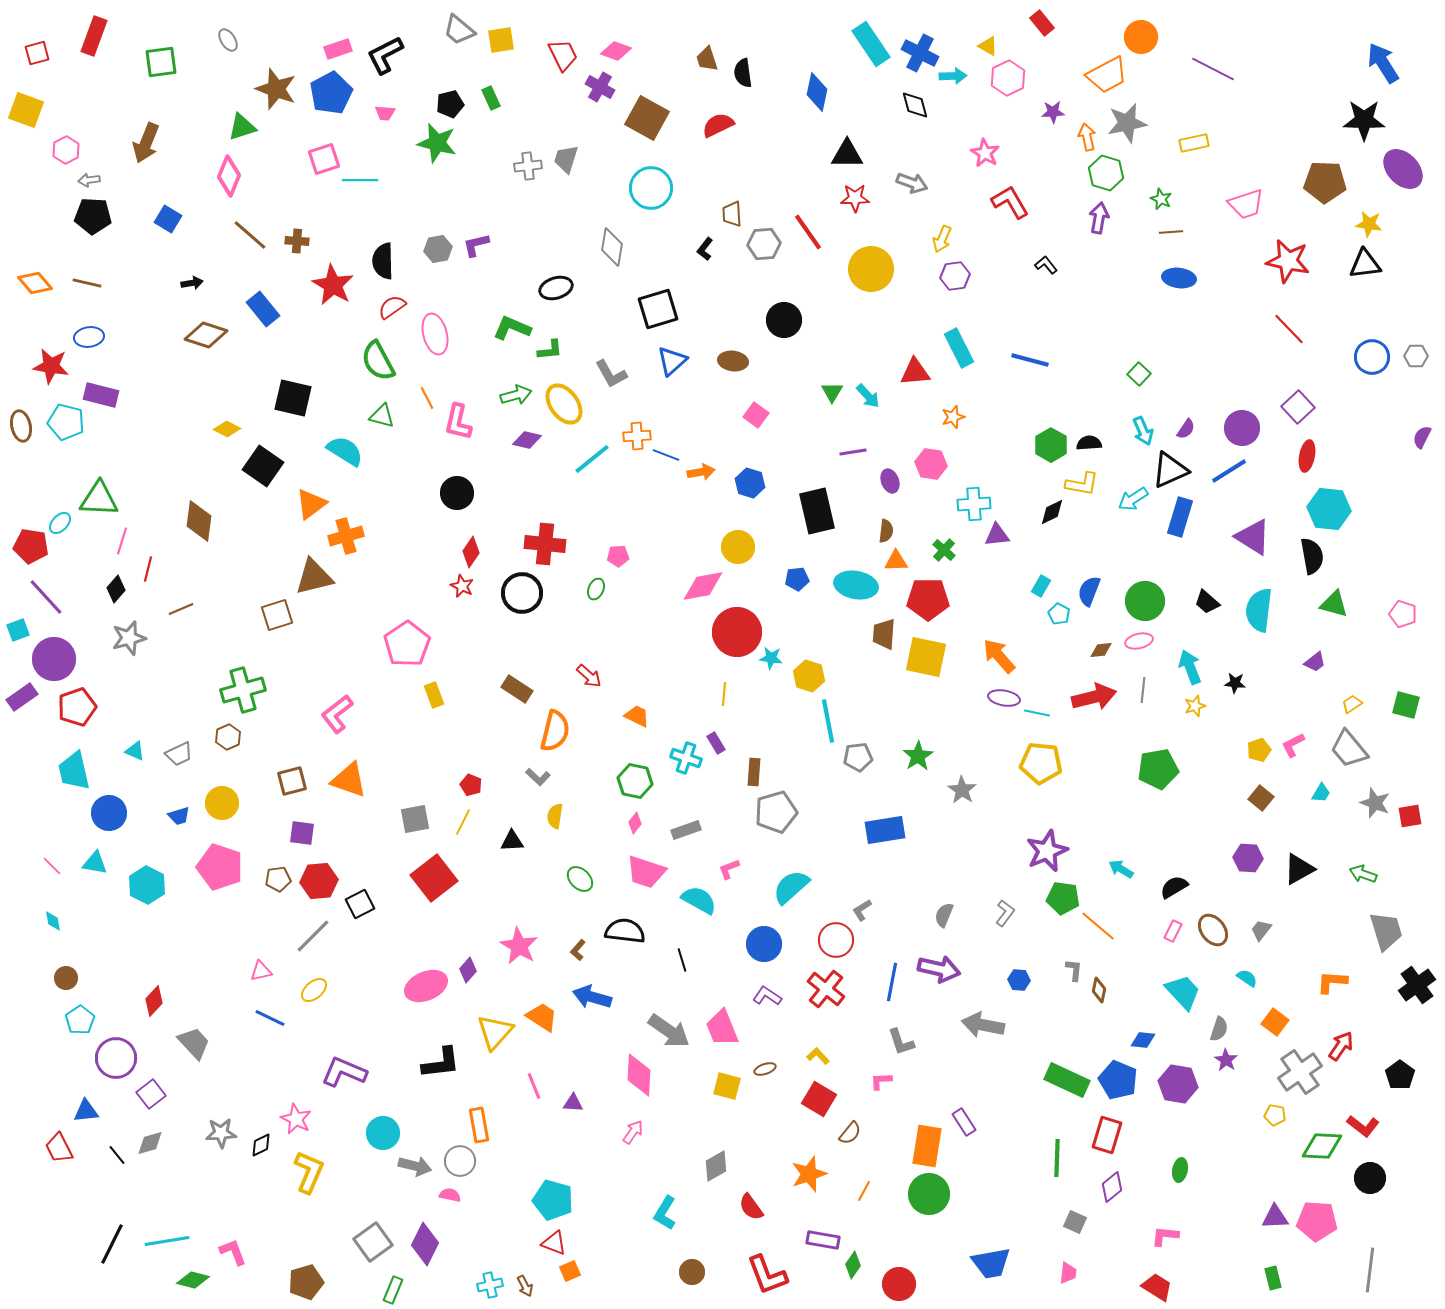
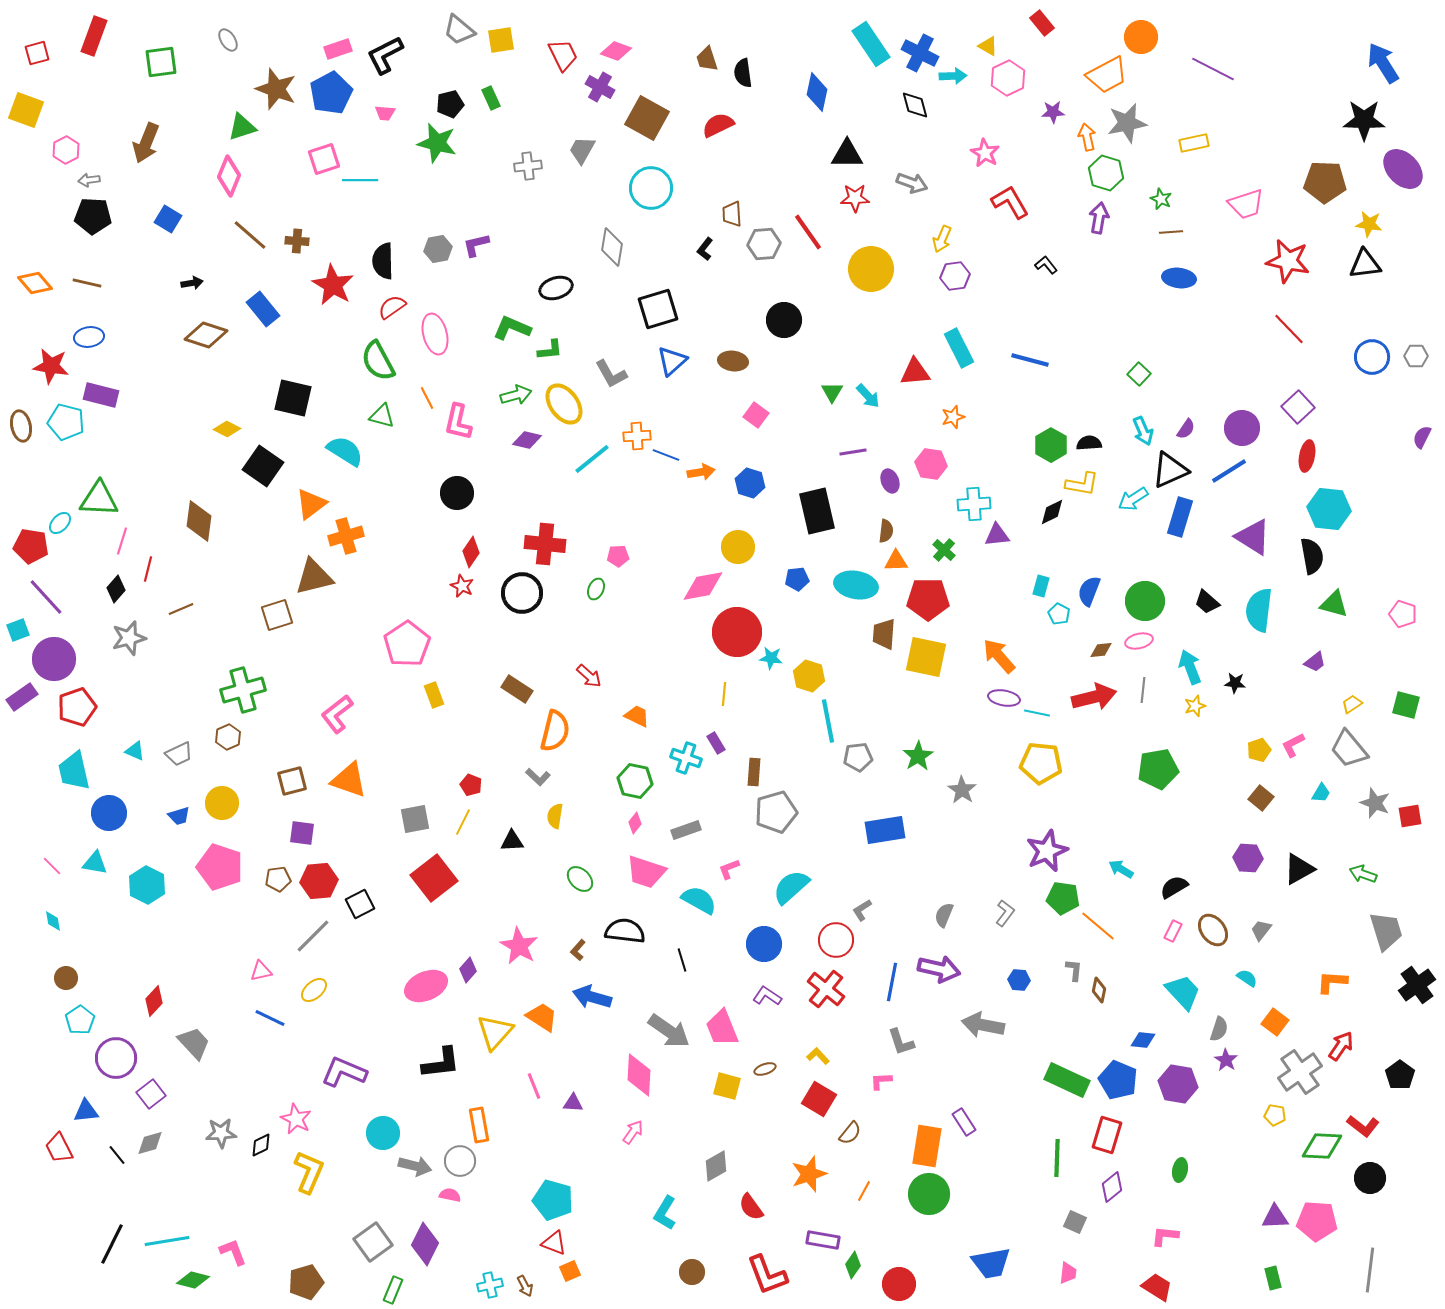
gray trapezoid at (566, 159): moved 16 px right, 9 px up; rotated 12 degrees clockwise
cyan rectangle at (1041, 586): rotated 15 degrees counterclockwise
